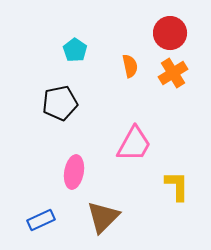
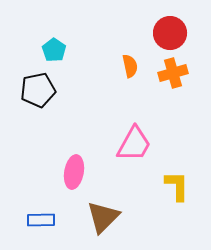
cyan pentagon: moved 21 px left
orange cross: rotated 16 degrees clockwise
black pentagon: moved 22 px left, 13 px up
blue rectangle: rotated 24 degrees clockwise
